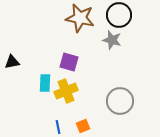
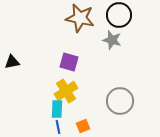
cyan rectangle: moved 12 px right, 26 px down
yellow cross: rotated 10 degrees counterclockwise
